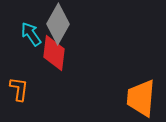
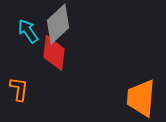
gray diamond: rotated 18 degrees clockwise
cyan arrow: moved 3 px left, 3 px up
